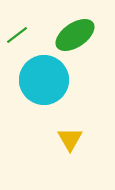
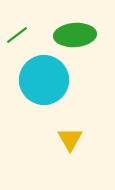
green ellipse: rotated 30 degrees clockwise
